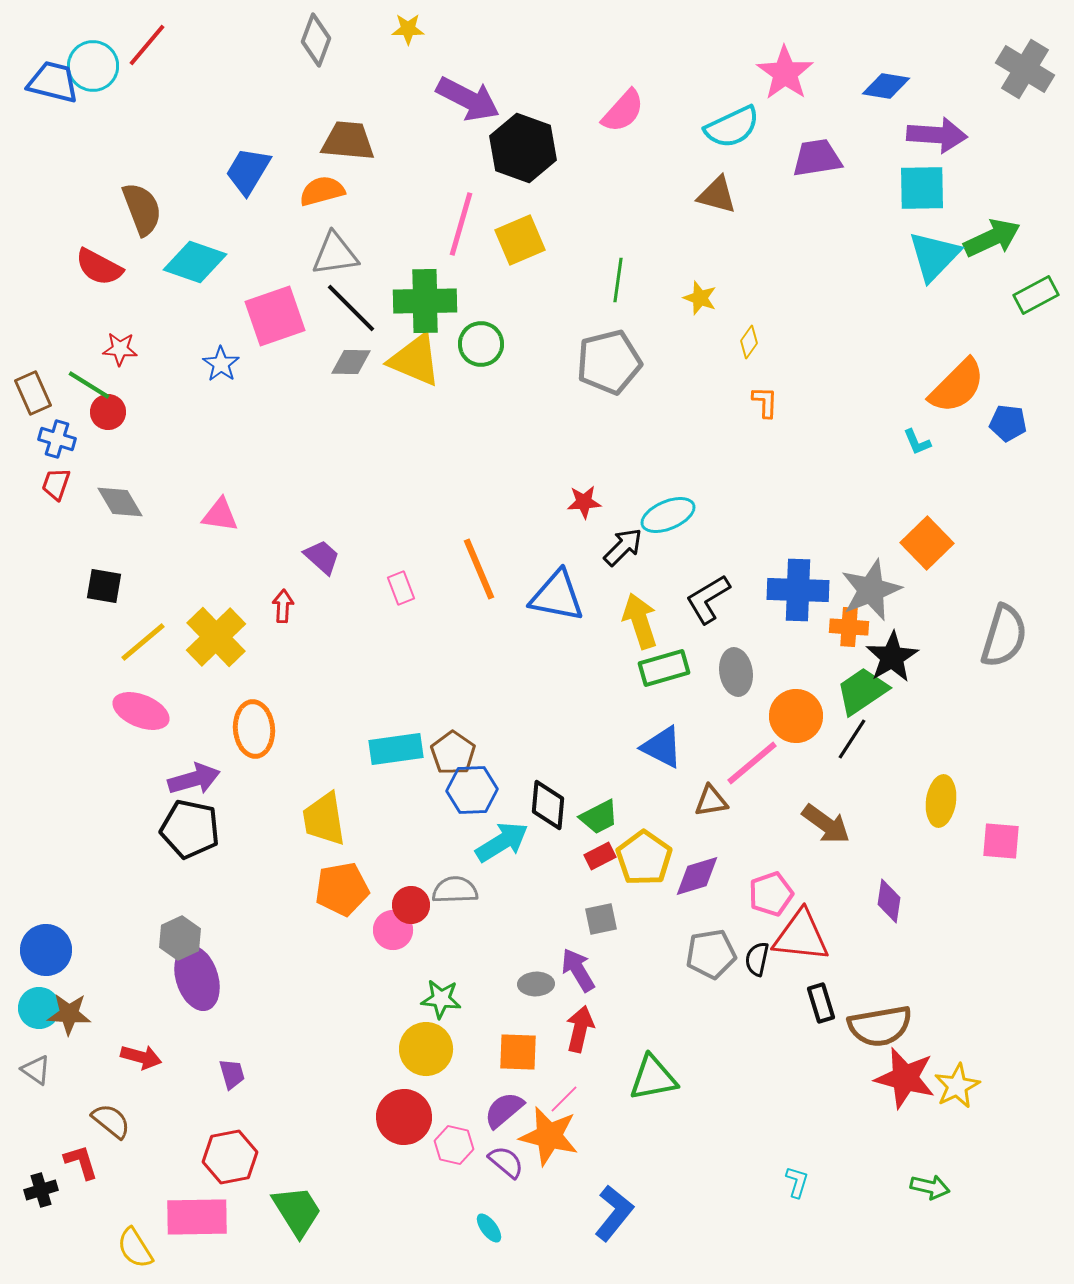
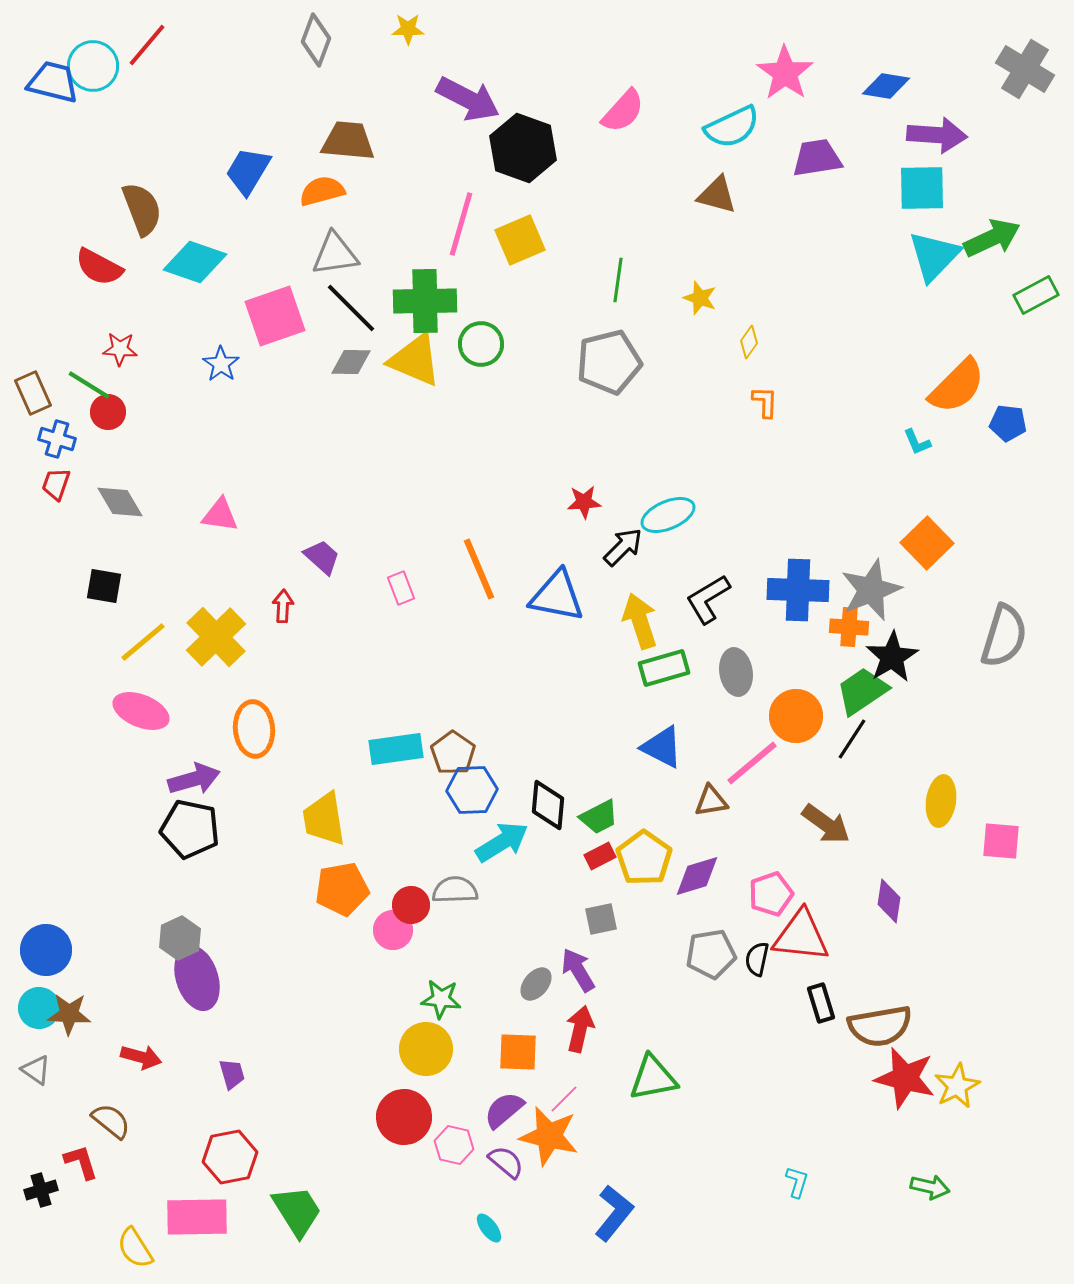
gray ellipse at (536, 984): rotated 48 degrees counterclockwise
